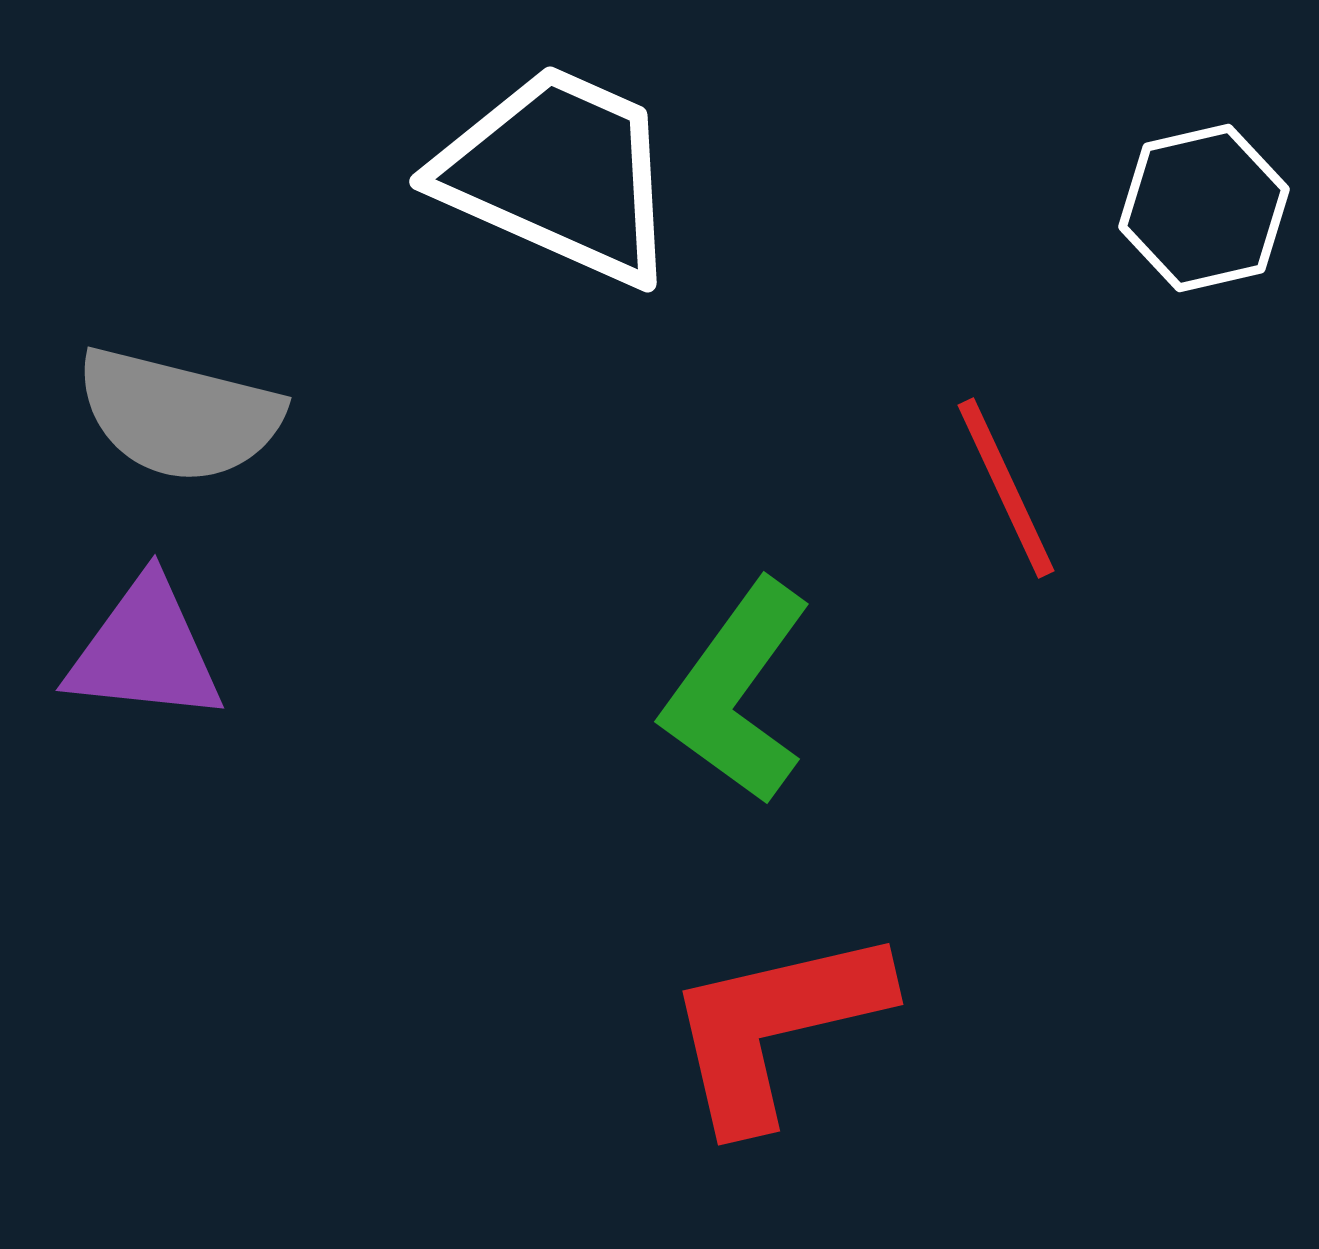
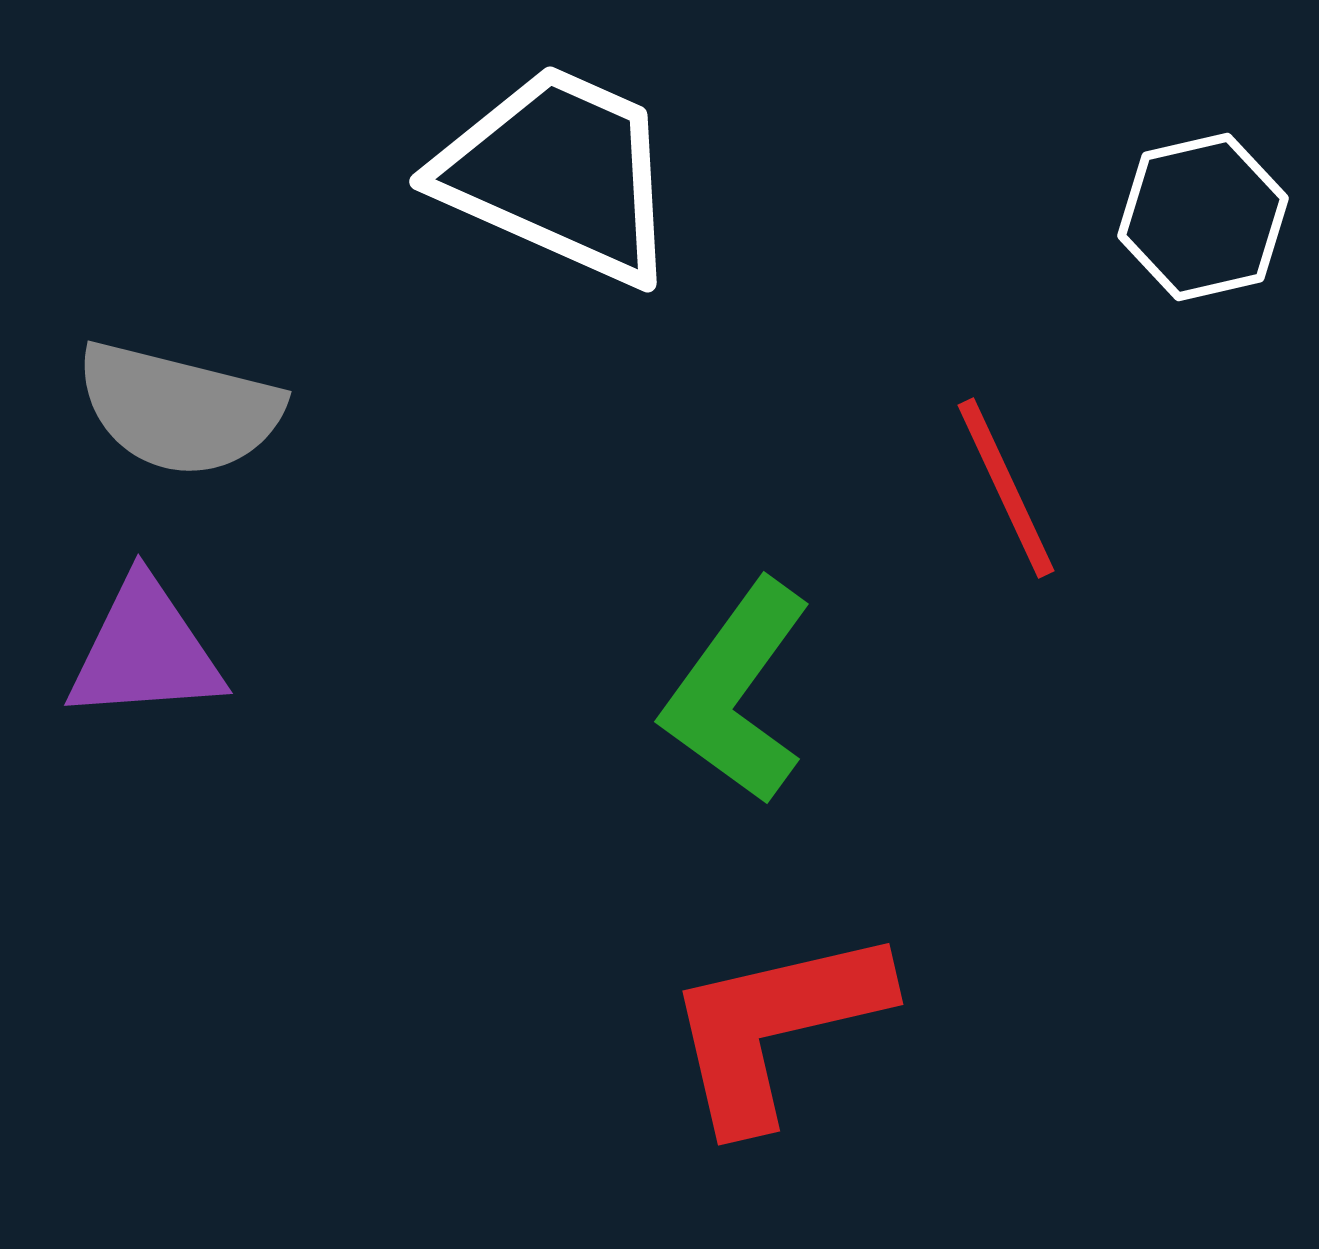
white hexagon: moved 1 px left, 9 px down
gray semicircle: moved 6 px up
purple triangle: rotated 10 degrees counterclockwise
